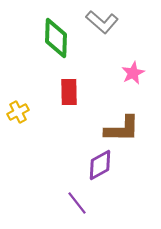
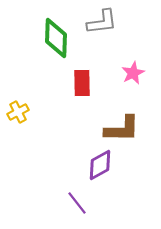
gray L-shape: rotated 48 degrees counterclockwise
red rectangle: moved 13 px right, 9 px up
